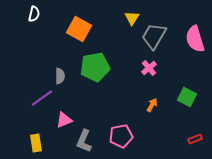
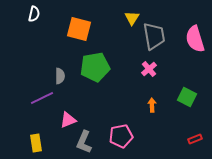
orange square: rotated 15 degrees counterclockwise
gray trapezoid: rotated 140 degrees clockwise
pink cross: moved 1 px down
purple line: rotated 10 degrees clockwise
orange arrow: rotated 32 degrees counterclockwise
pink triangle: moved 4 px right
gray L-shape: moved 1 px down
